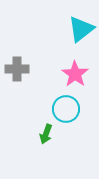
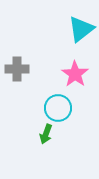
cyan circle: moved 8 px left, 1 px up
